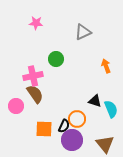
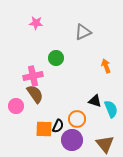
green circle: moved 1 px up
black semicircle: moved 6 px left
